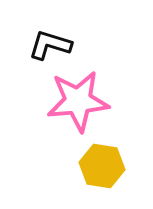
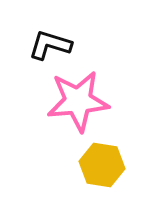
yellow hexagon: moved 1 px up
